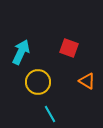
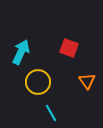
orange triangle: rotated 24 degrees clockwise
cyan line: moved 1 px right, 1 px up
